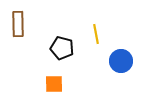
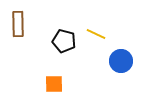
yellow line: rotated 54 degrees counterclockwise
black pentagon: moved 2 px right, 7 px up
